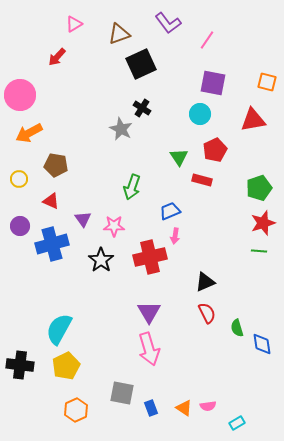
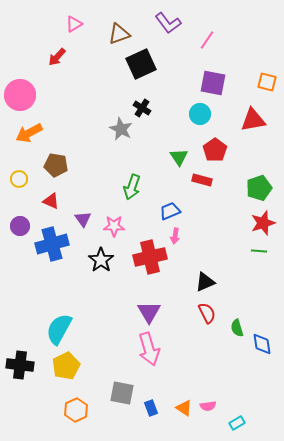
red pentagon at (215, 150): rotated 10 degrees counterclockwise
